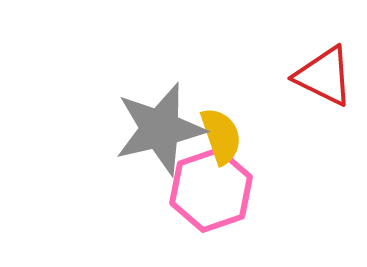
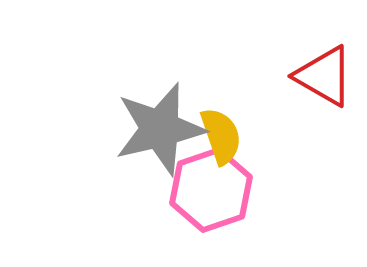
red triangle: rotated 4 degrees clockwise
